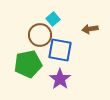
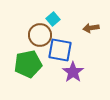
brown arrow: moved 1 px right, 1 px up
purple star: moved 13 px right, 7 px up
